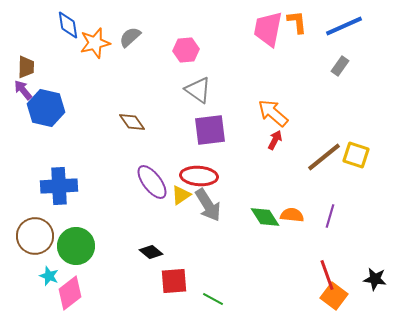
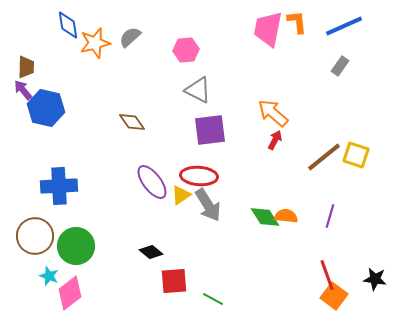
gray triangle: rotated 8 degrees counterclockwise
orange semicircle: moved 6 px left, 1 px down
